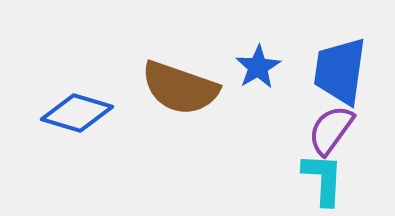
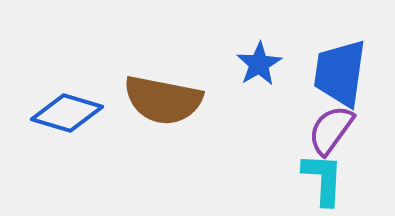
blue star: moved 1 px right, 3 px up
blue trapezoid: moved 2 px down
brown semicircle: moved 17 px left, 12 px down; rotated 8 degrees counterclockwise
blue diamond: moved 10 px left
